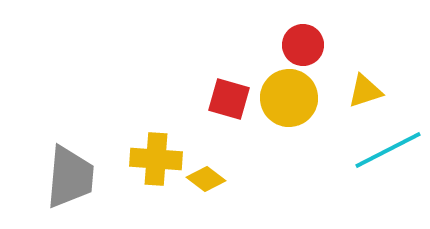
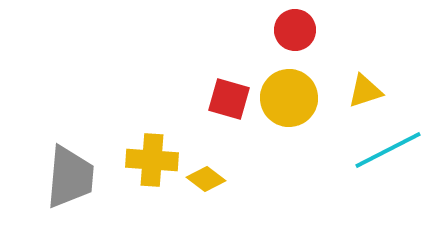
red circle: moved 8 px left, 15 px up
yellow cross: moved 4 px left, 1 px down
